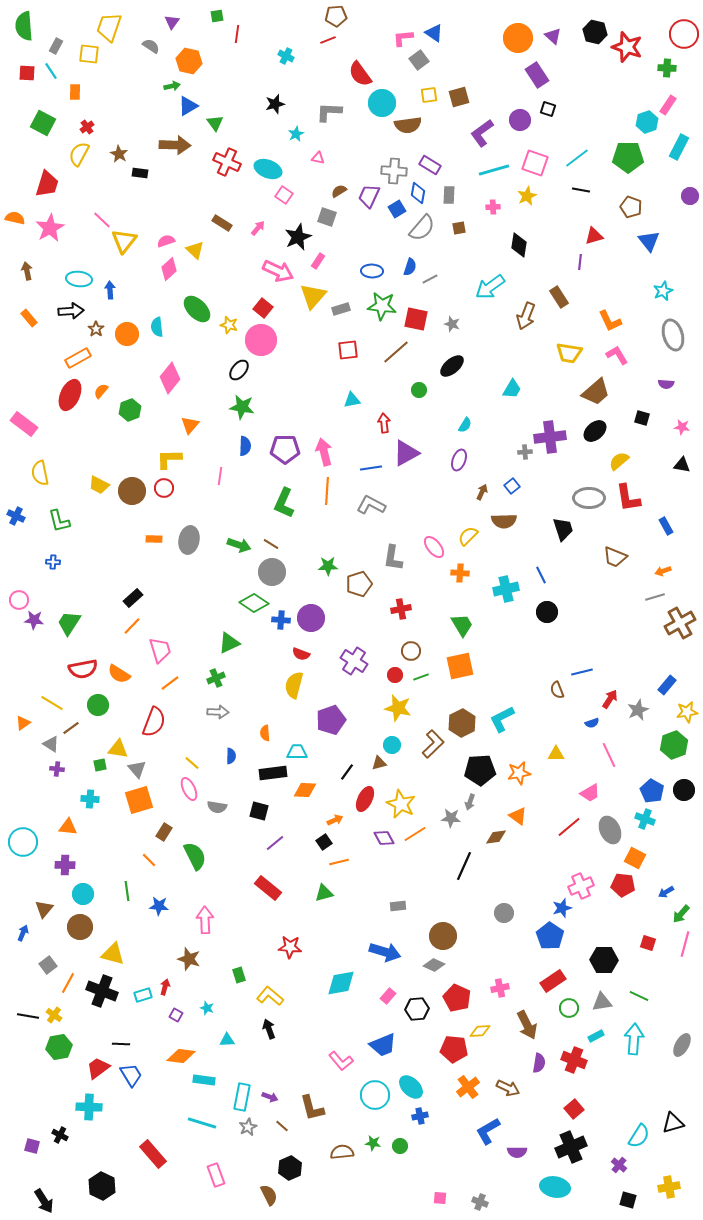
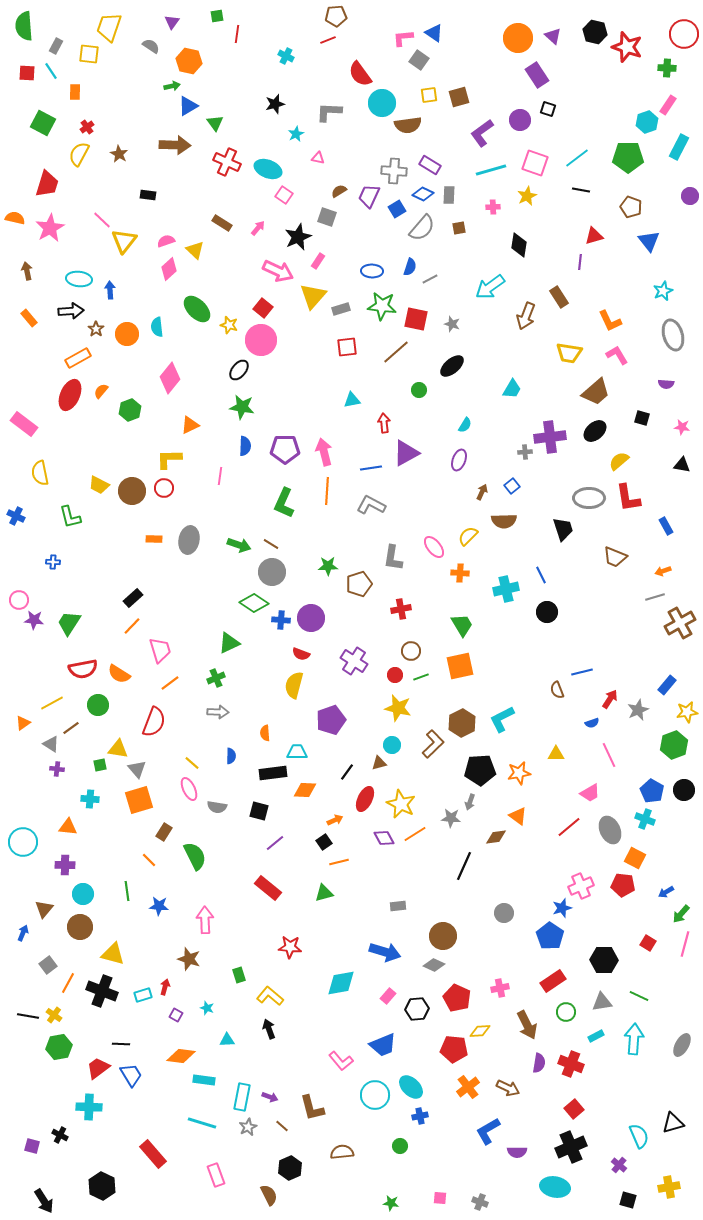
gray square at (419, 60): rotated 18 degrees counterclockwise
cyan line at (494, 170): moved 3 px left
black rectangle at (140, 173): moved 8 px right, 22 px down
blue diamond at (418, 193): moved 5 px right, 1 px down; rotated 75 degrees counterclockwise
red square at (348, 350): moved 1 px left, 3 px up
orange triangle at (190, 425): rotated 24 degrees clockwise
green L-shape at (59, 521): moved 11 px right, 4 px up
yellow line at (52, 703): rotated 60 degrees counterclockwise
red square at (648, 943): rotated 14 degrees clockwise
green circle at (569, 1008): moved 3 px left, 4 px down
red cross at (574, 1060): moved 3 px left, 4 px down
cyan semicircle at (639, 1136): rotated 55 degrees counterclockwise
green star at (373, 1143): moved 18 px right, 60 px down
